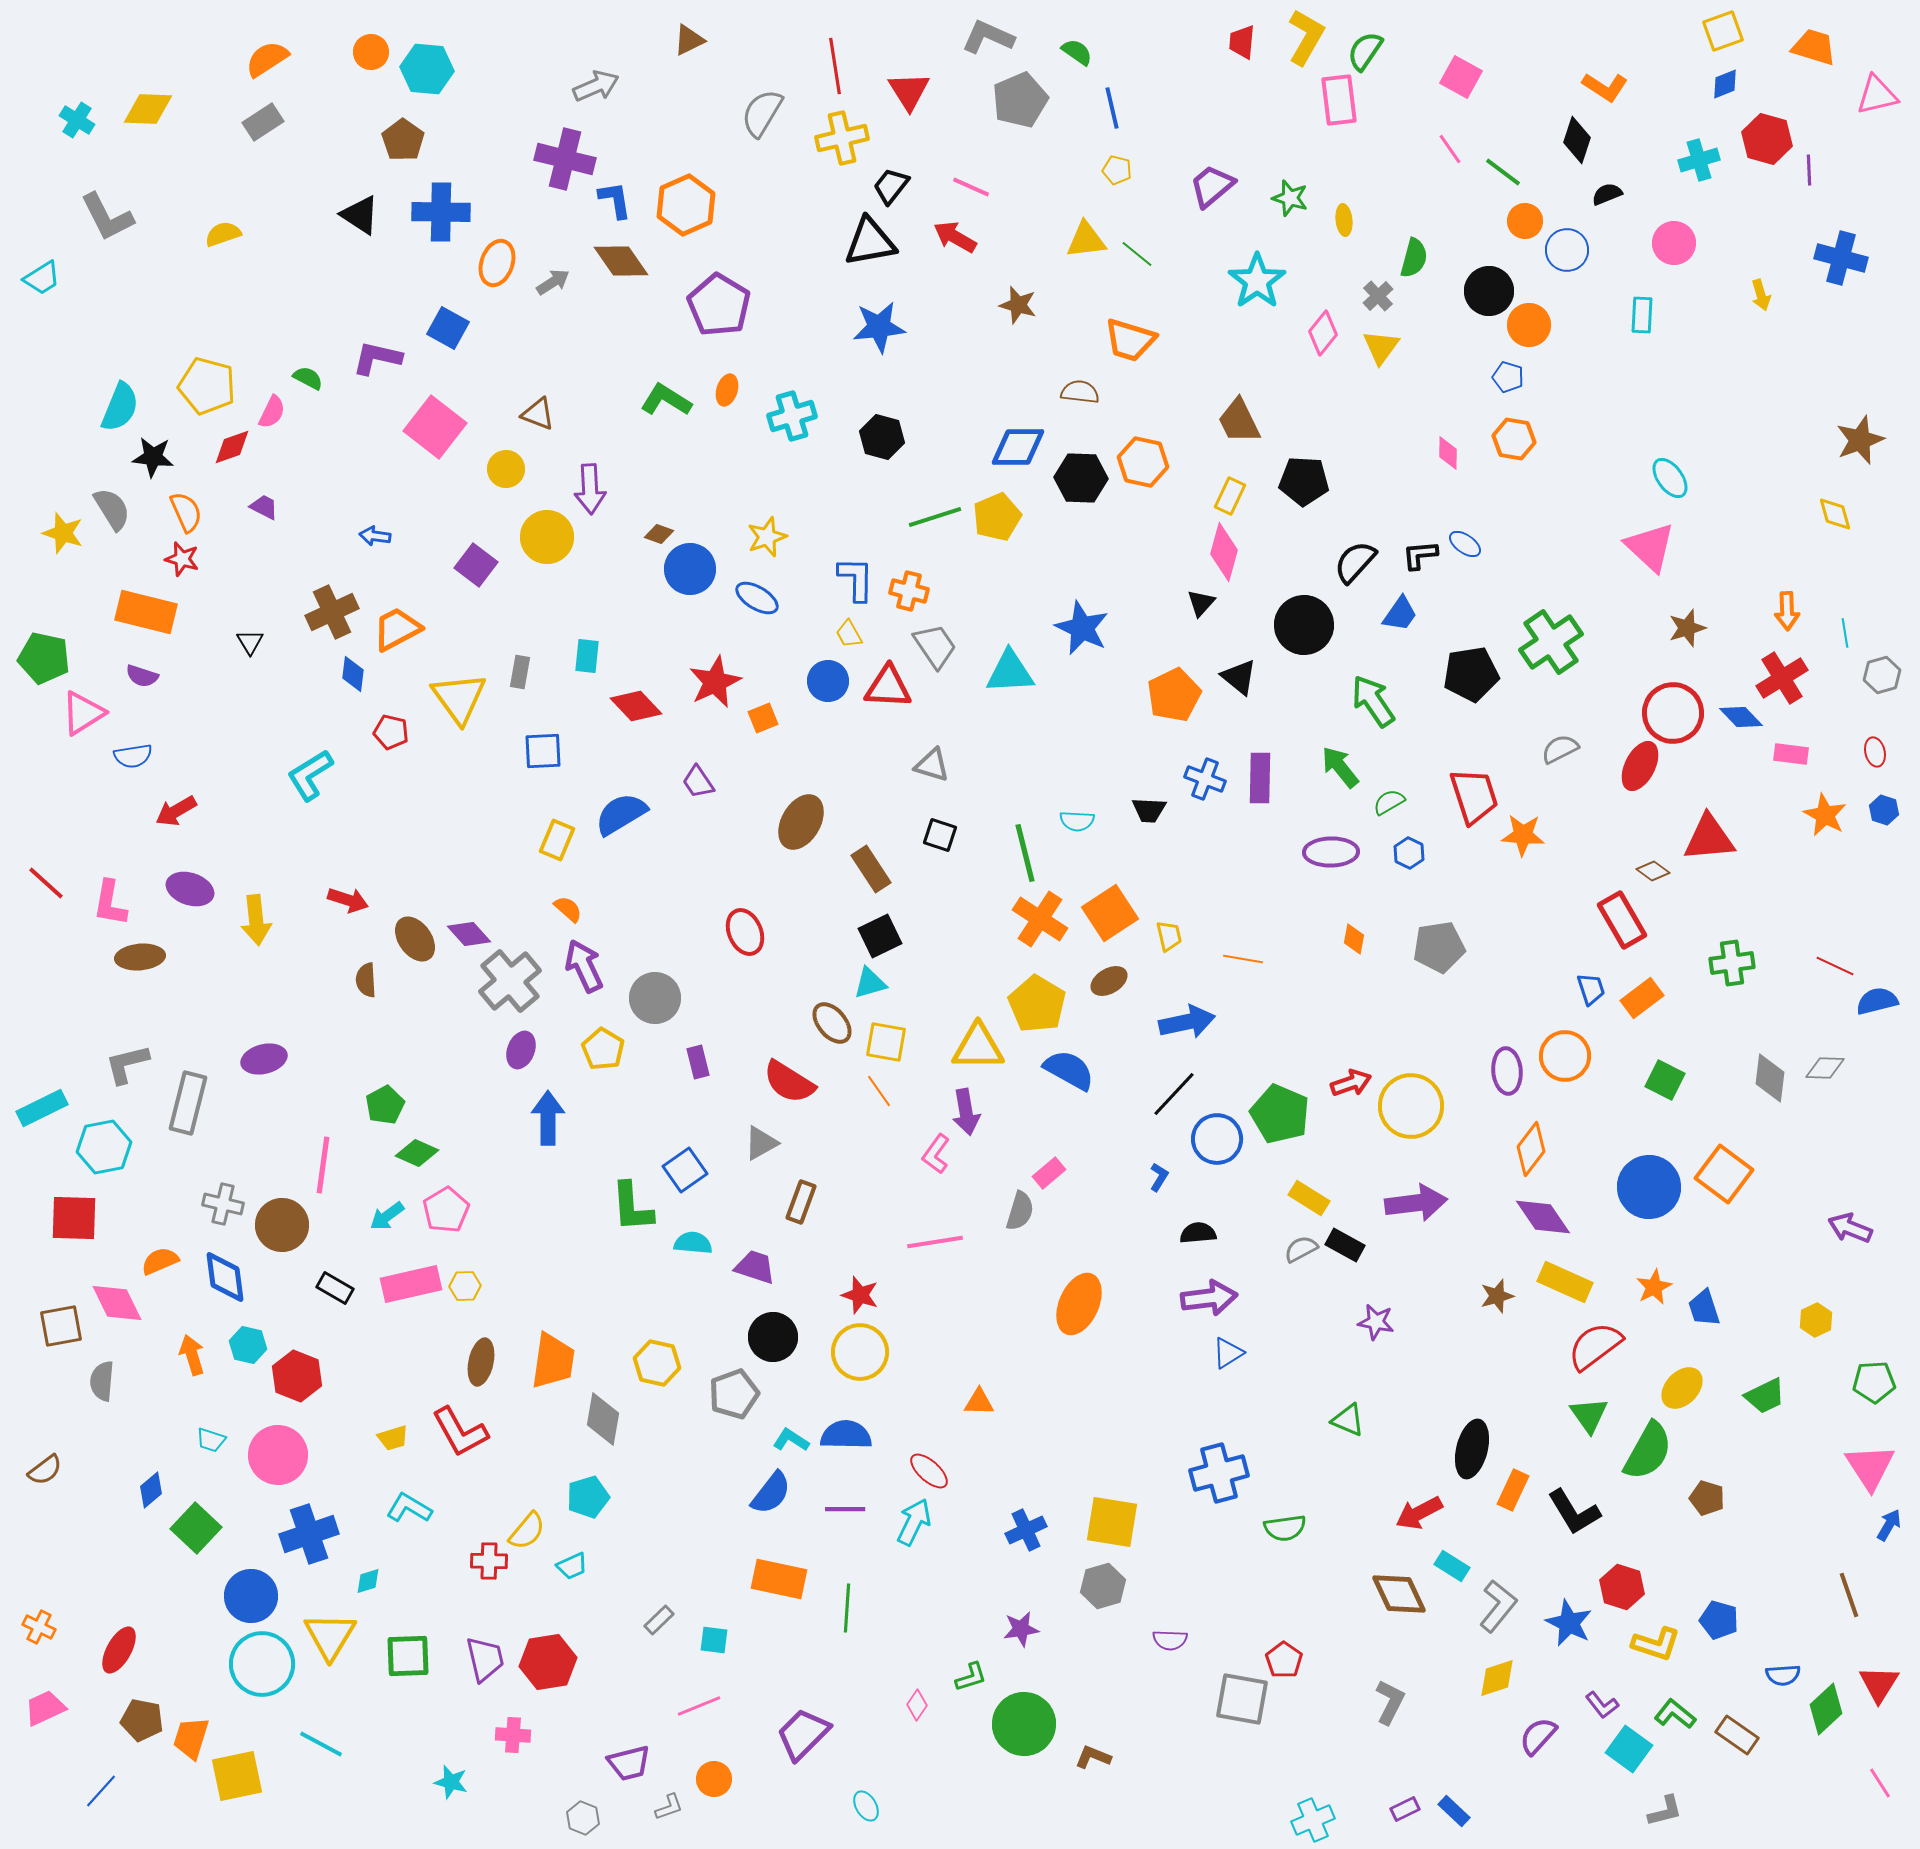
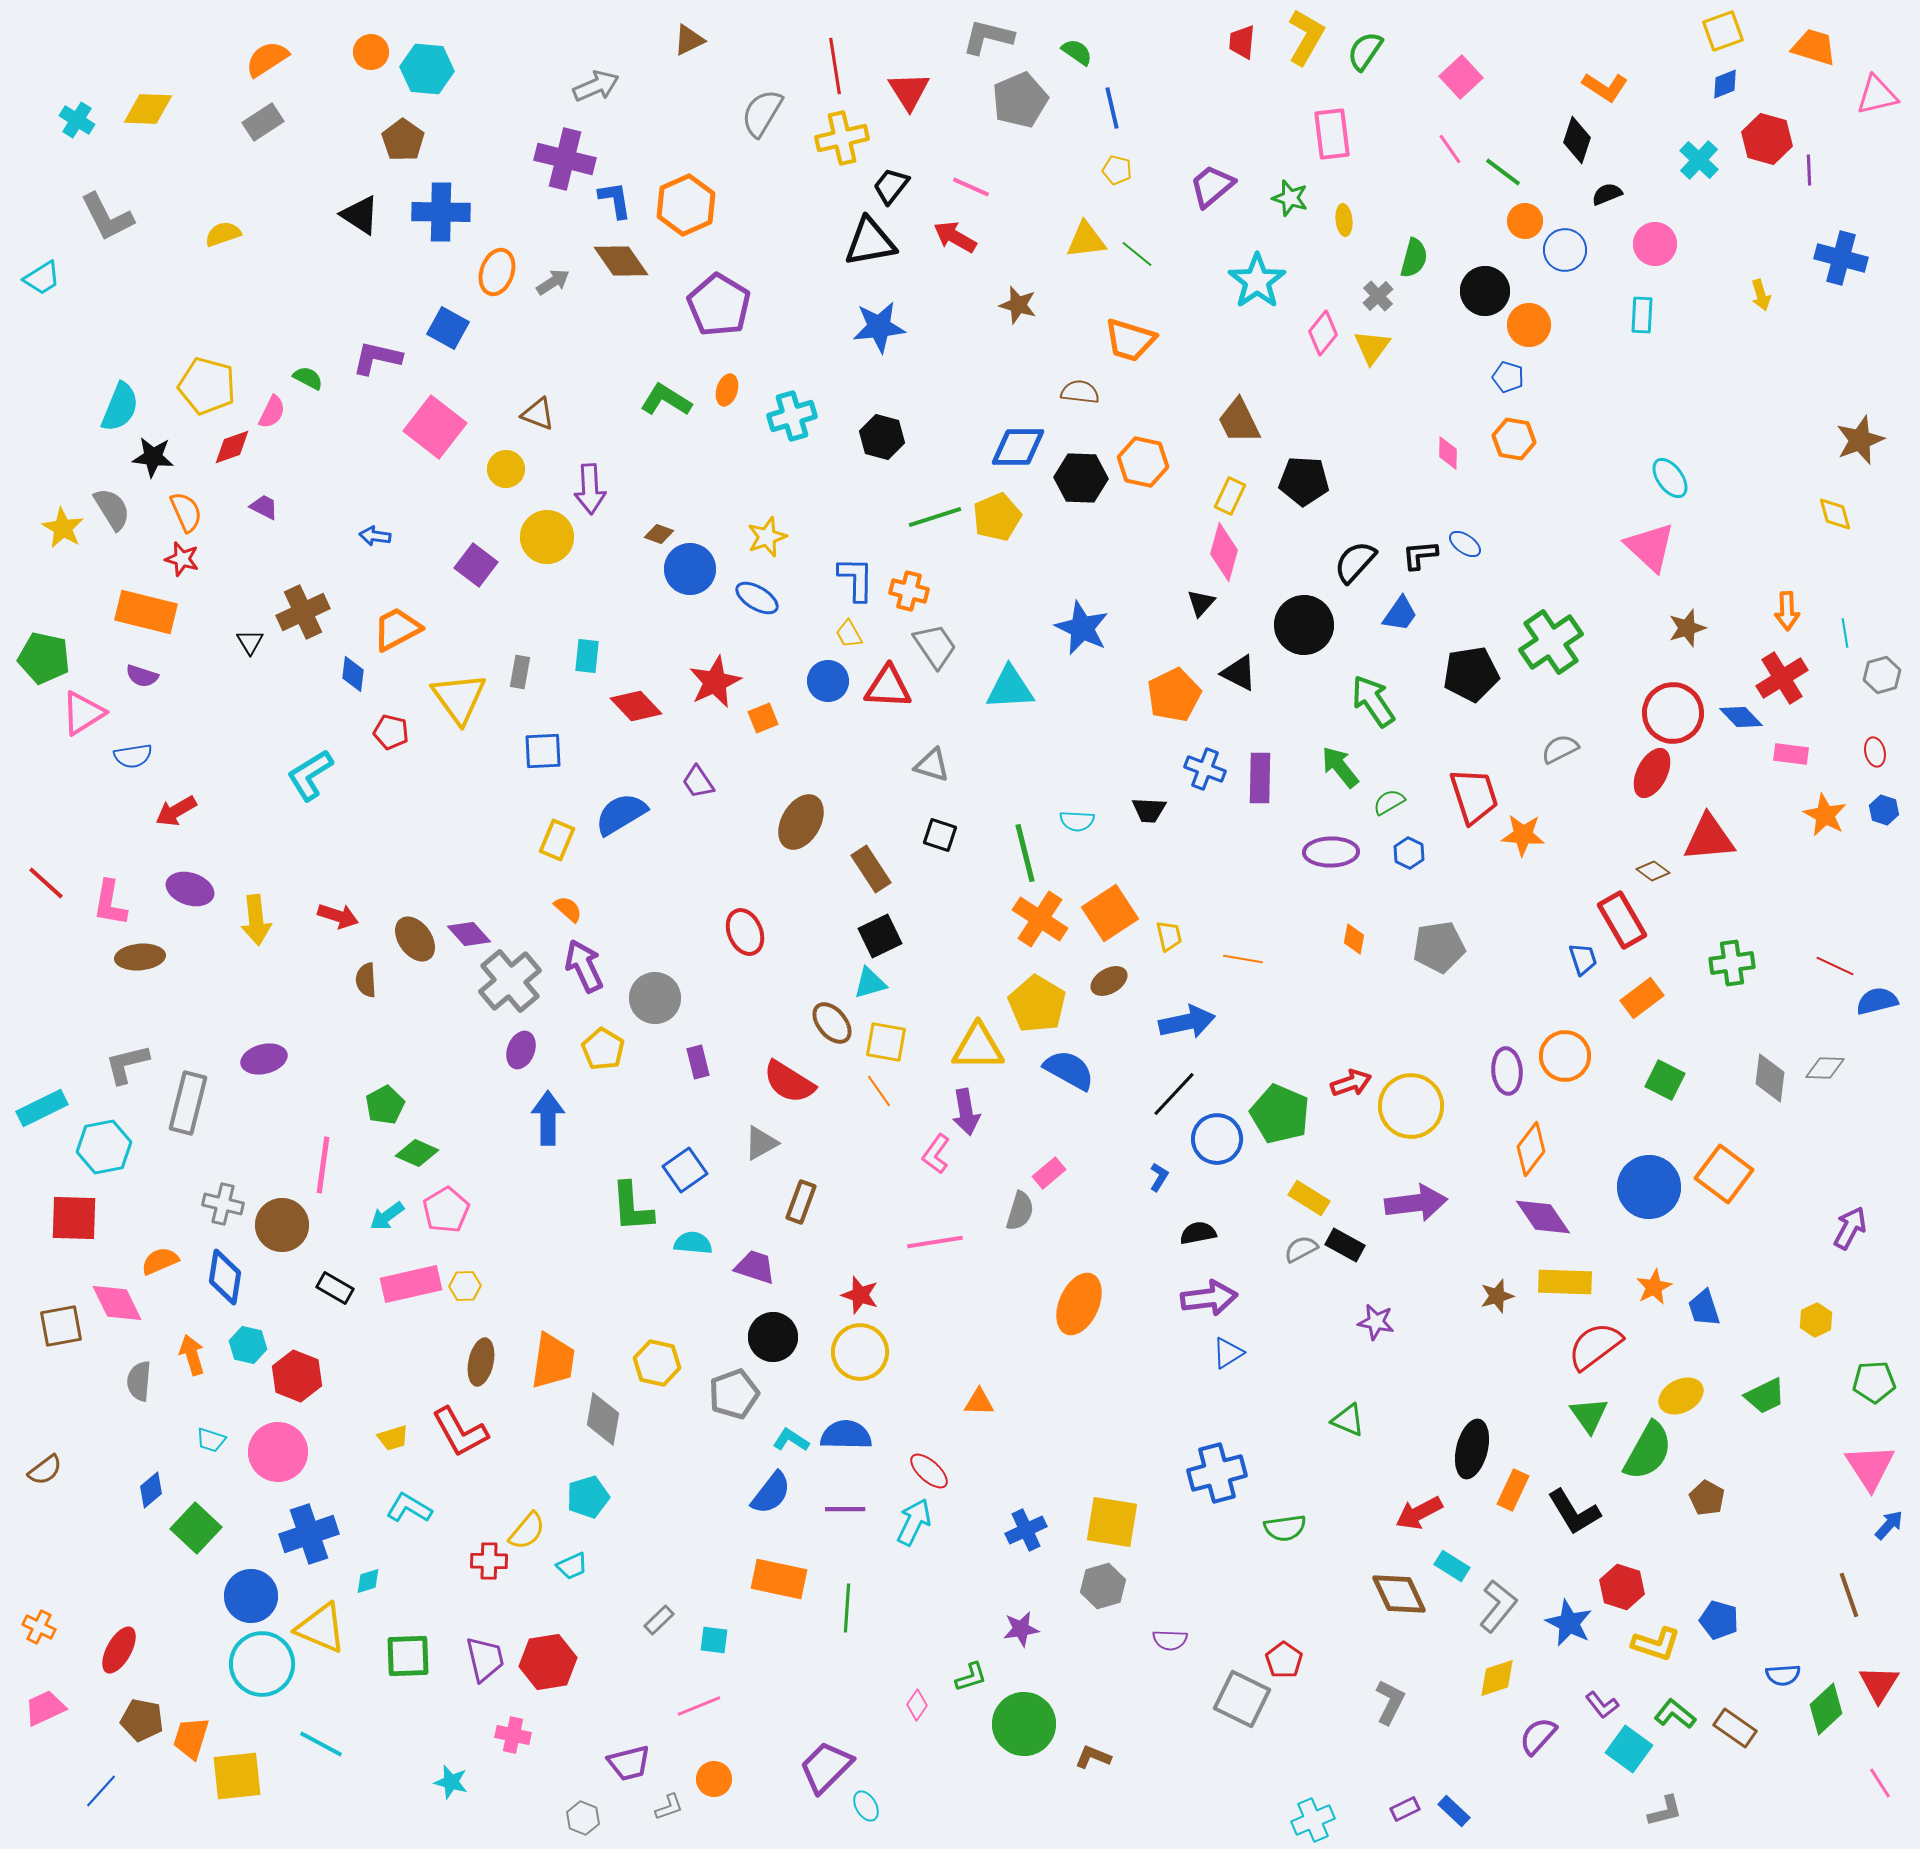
gray L-shape at (988, 37): rotated 10 degrees counterclockwise
pink square at (1461, 77): rotated 18 degrees clockwise
pink rectangle at (1339, 100): moved 7 px left, 34 px down
cyan cross at (1699, 160): rotated 30 degrees counterclockwise
pink circle at (1674, 243): moved 19 px left, 1 px down
blue circle at (1567, 250): moved 2 px left
orange ellipse at (497, 263): moved 9 px down
black circle at (1489, 291): moved 4 px left
yellow triangle at (1381, 347): moved 9 px left
yellow star at (63, 533): moved 5 px up; rotated 12 degrees clockwise
brown cross at (332, 612): moved 29 px left
cyan triangle at (1010, 672): moved 16 px down
black triangle at (1239, 677): moved 4 px up; rotated 12 degrees counterclockwise
red ellipse at (1640, 766): moved 12 px right, 7 px down
blue cross at (1205, 779): moved 10 px up
red arrow at (348, 900): moved 10 px left, 16 px down
blue trapezoid at (1591, 989): moved 8 px left, 30 px up
purple arrow at (1850, 1228): rotated 96 degrees clockwise
black semicircle at (1198, 1233): rotated 6 degrees counterclockwise
blue diamond at (225, 1277): rotated 16 degrees clockwise
yellow rectangle at (1565, 1282): rotated 22 degrees counterclockwise
gray semicircle at (102, 1381): moved 37 px right
yellow ellipse at (1682, 1388): moved 1 px left, 8 px down; rotated 18 degrees clockwise
pink circle at (278, 1455): moved 3 px up
blue cross at (1219, 1473): moved 2 px left
brown pentagon at (1707, 1498): rotated 12 degrees clockwise
blue arrow at (1889, 1525): rotated 12 degrees clockwise
yellow triangle at (330, 1636): moved 9 px left, 8 px up; rotated 38 degrees counterclockwise
gray square at (1242, 1699): rotated 16 degrees clockwise
purple trapezoid at (803, 1734): moved 23 px right, 33 px down
pink cross at (513, 1735): rotated 8 degrees clockwise
brown rectangle at (1737, 1735): moved 2 px left, 7 px up
yellow square at (237, 1776): rotated 6 degrees clockwise
